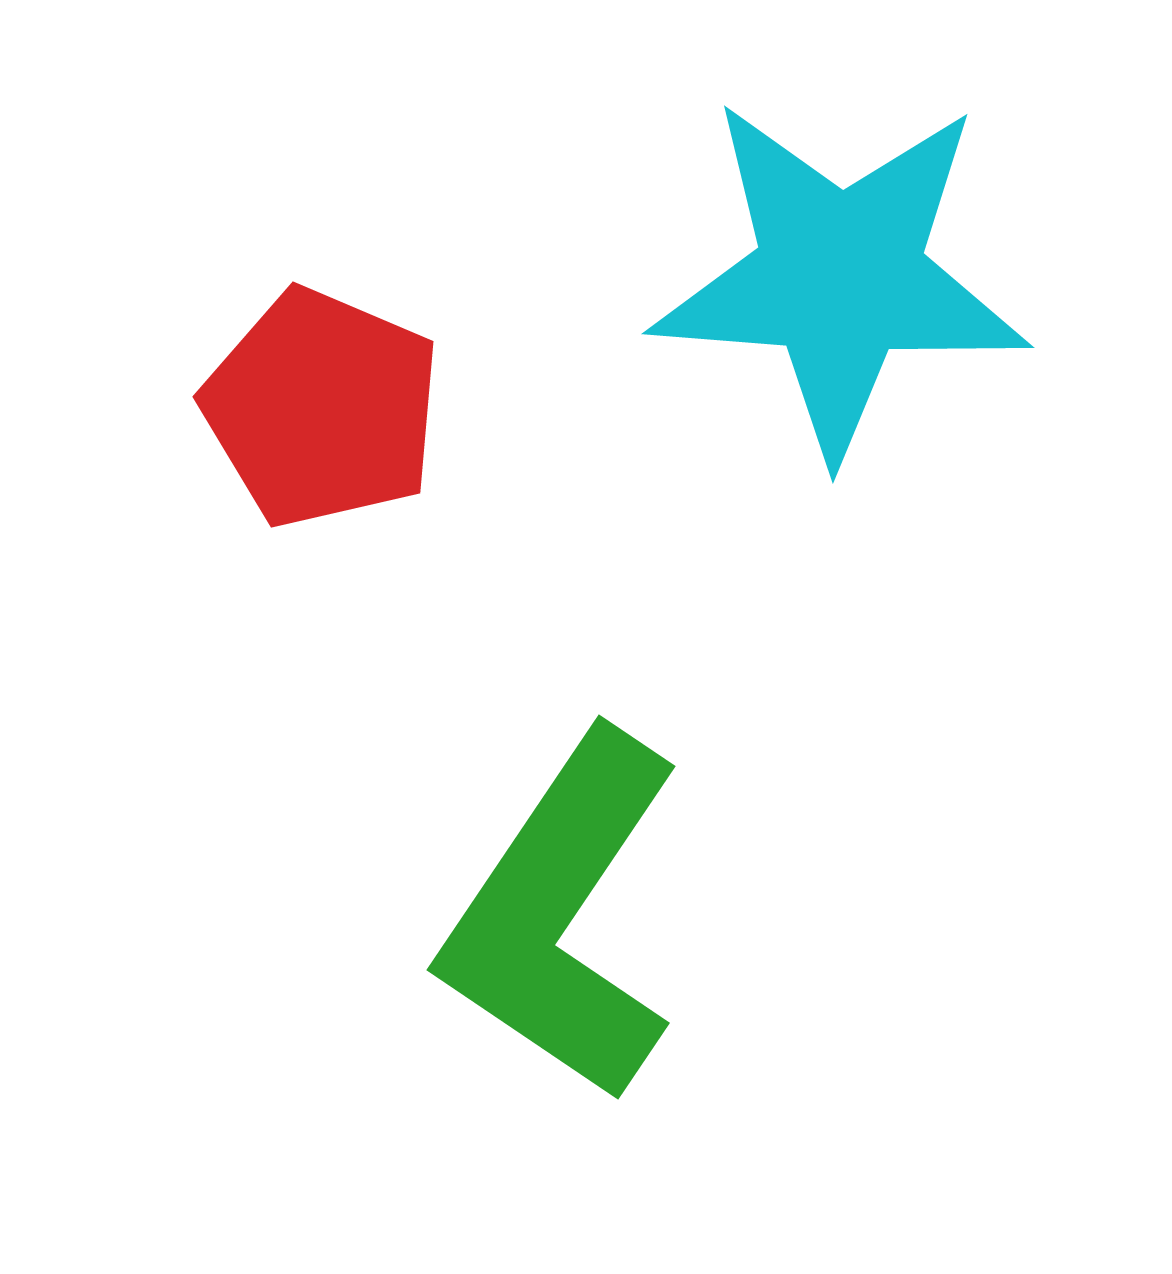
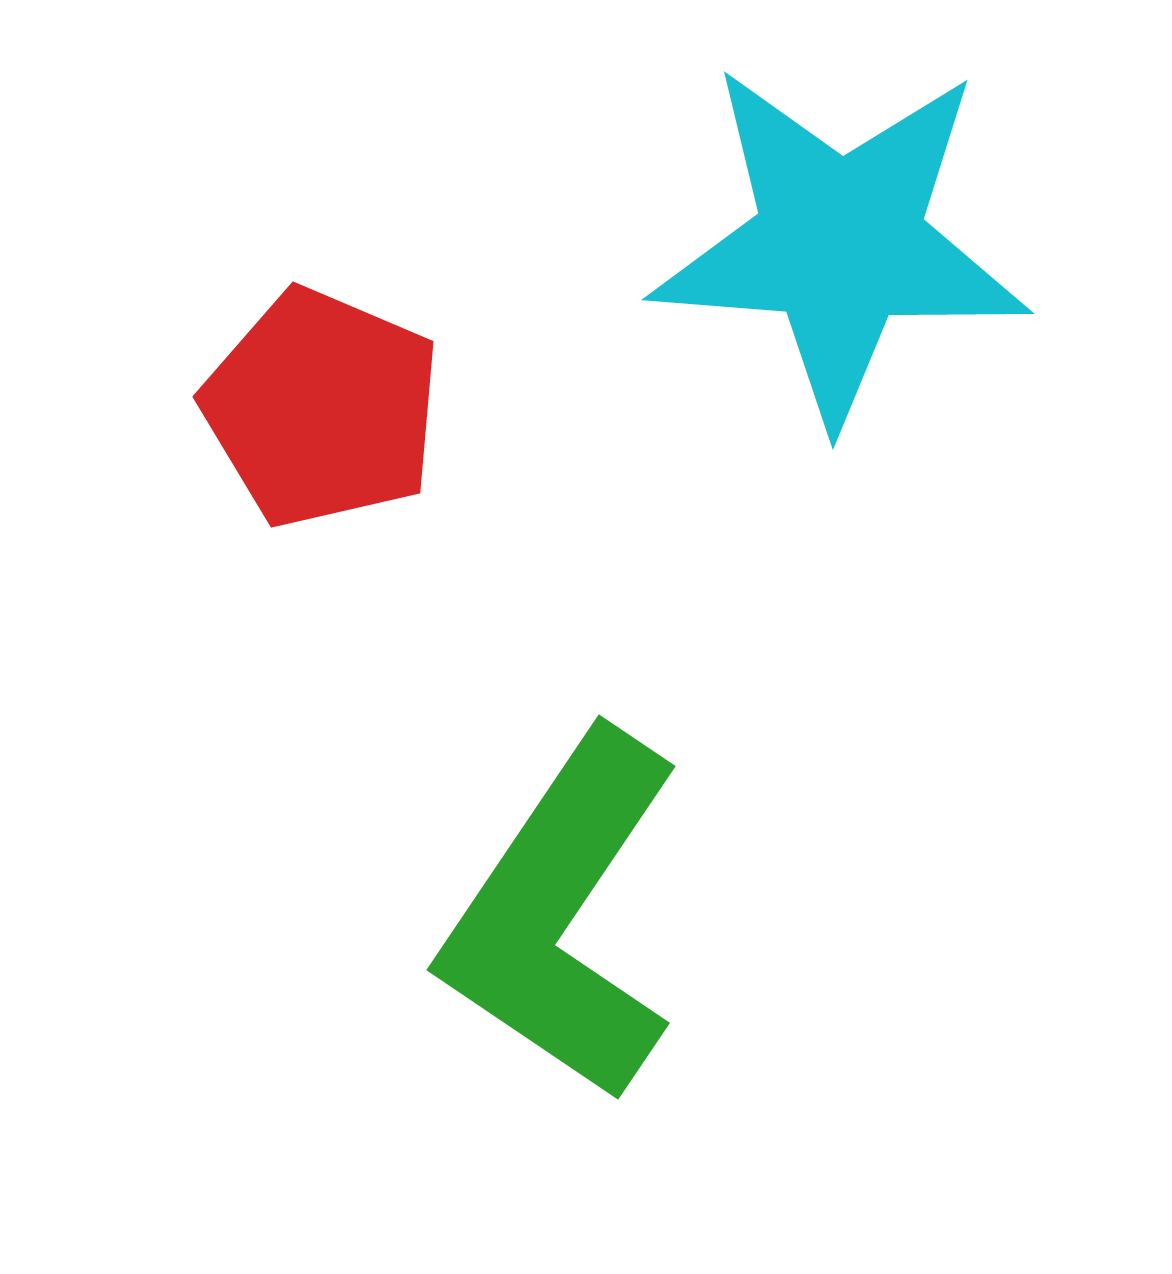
cyan star: moved 34 px up
